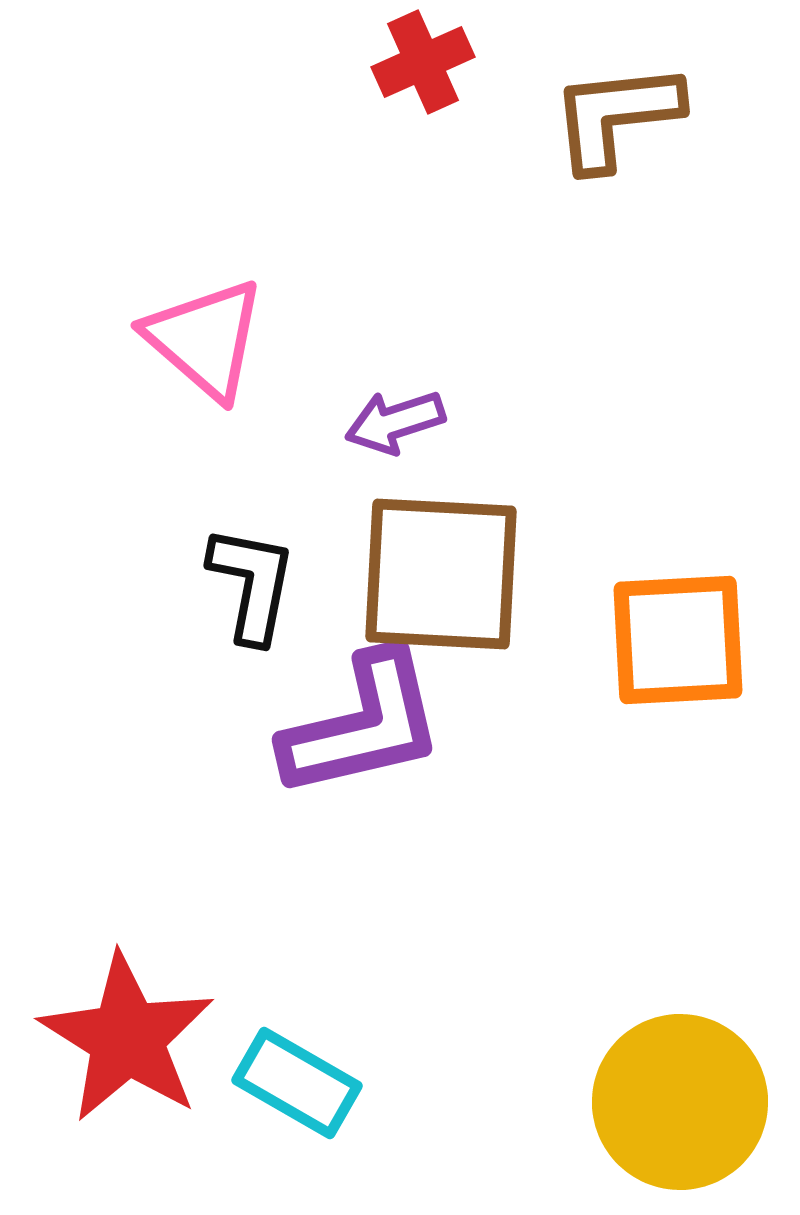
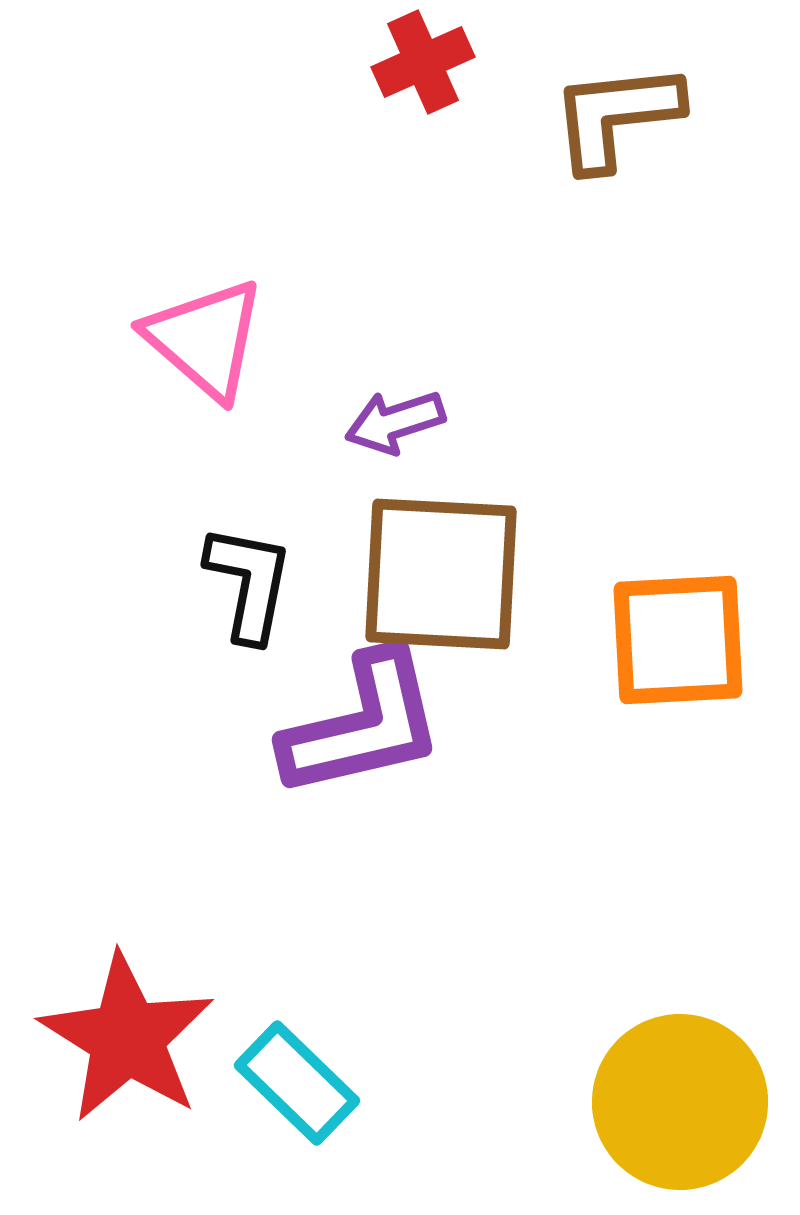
black L-shape: moved 3 px left, 1 px up
cyan rectangle: rotated 14 degrees clockwise
